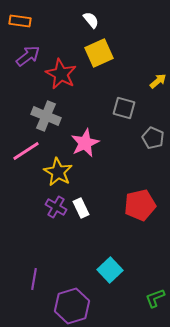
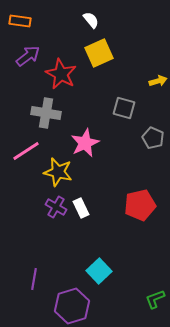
yellow arrow: rotated 24 degrees clockwise
gray cross: moved 3 px up; rotated 12 degrees counterclockwise
yellow star: rotated 16 degrees counterclockwise
cyan square: moved 11 px left, 1 px down
green L-shape: moved 1 px down
